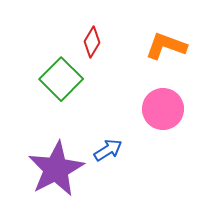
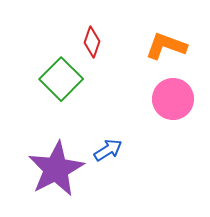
red diamond: rotated 12 degrees counterclockwise
pink circle: moved 10 px right, 10 px up
